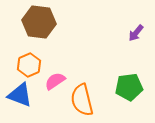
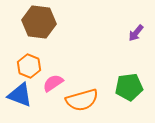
orange hexagon: moved 1 px down; rotated 15 degrees counterclockwise
pink semicircle: moved 2 px left, 2 px down
orange semicircle: rotated 92 degrees counterclockwise
